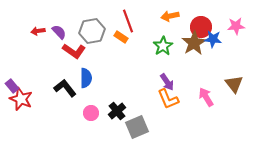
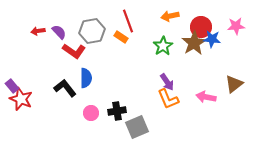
blue star: moved 1 px left
brown triangle: rotated 30 degrees clockwise
pink arrow: rotated 48 degrees counterclockwise
black cross: rotated 30 degrees clockwise
